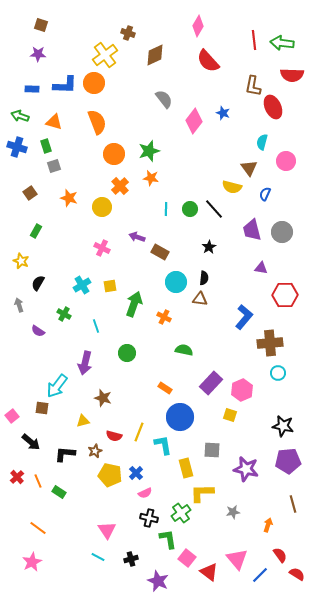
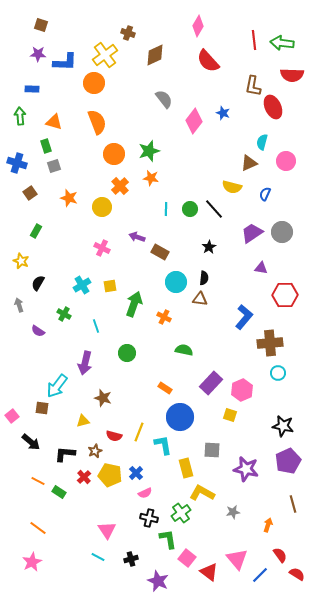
blue L-shape at (65, 85): moved 23 px up
green arrow at (20, 116): rotated 66 degrees clockwise
blue cross at (17, 147): moved 16 px down
brown triangle at (249, 168): moved 5 px up; rotated 42 degrees clockwise
purple trapezoid at (252, 230): moved 3 px down; rotated 70 degrees clockwise
purple pentagon at (288, 461): rotated 20 degrees counterclockwise
red cross at (17, 477): moved 67 px right
orange line at (38, 481): rotated 40 degrees counterclockwise
yellow L-shape at (202, 493): rotated 30 degrees clockwise
